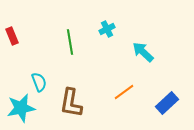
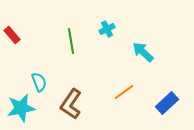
red rectangle: moved 1 px up; rotated 18 degrees counterclockwise
green line: moved 1 px right, 1 px up
brown L-shape: moved 1 px down; rotated 24 degrees clockwise
